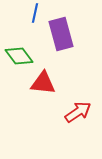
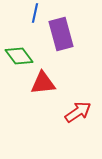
red triangle: rotated 12 degrees counterclockwise
